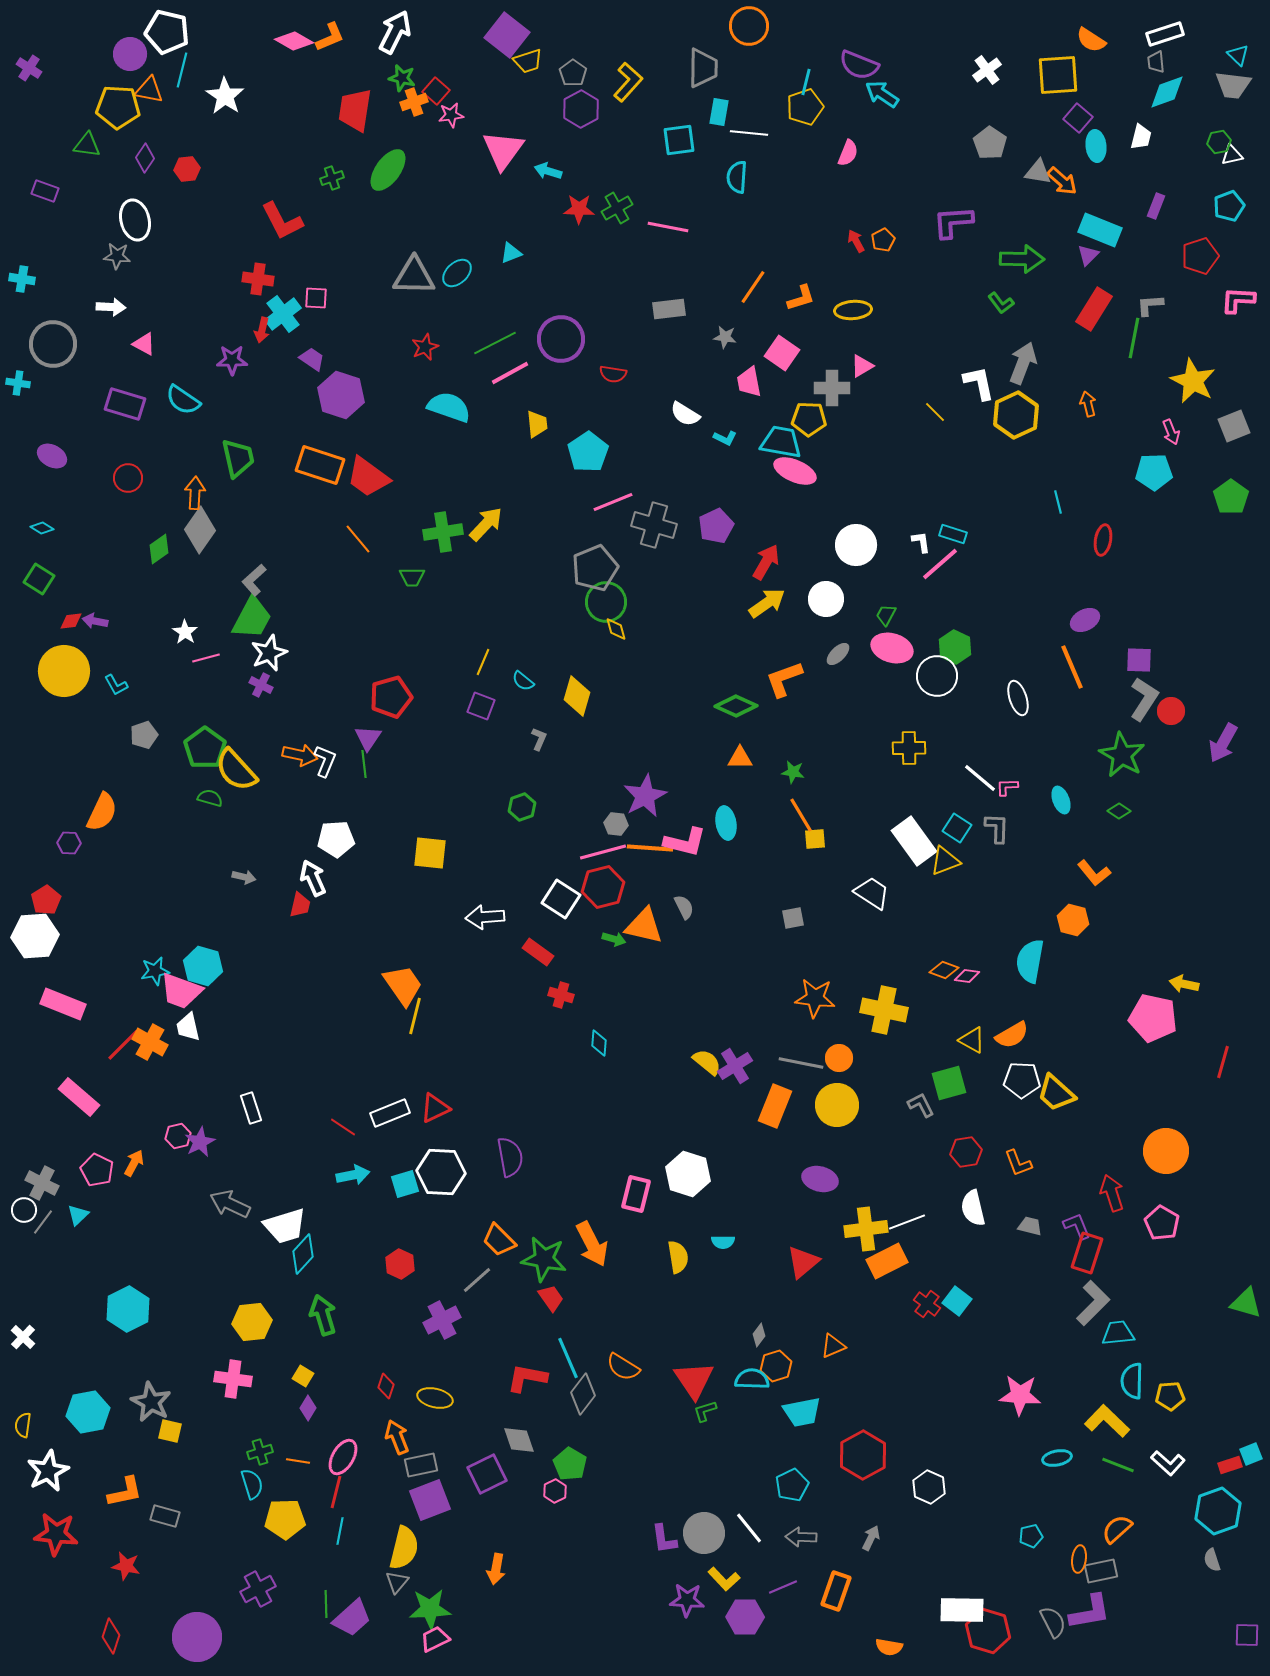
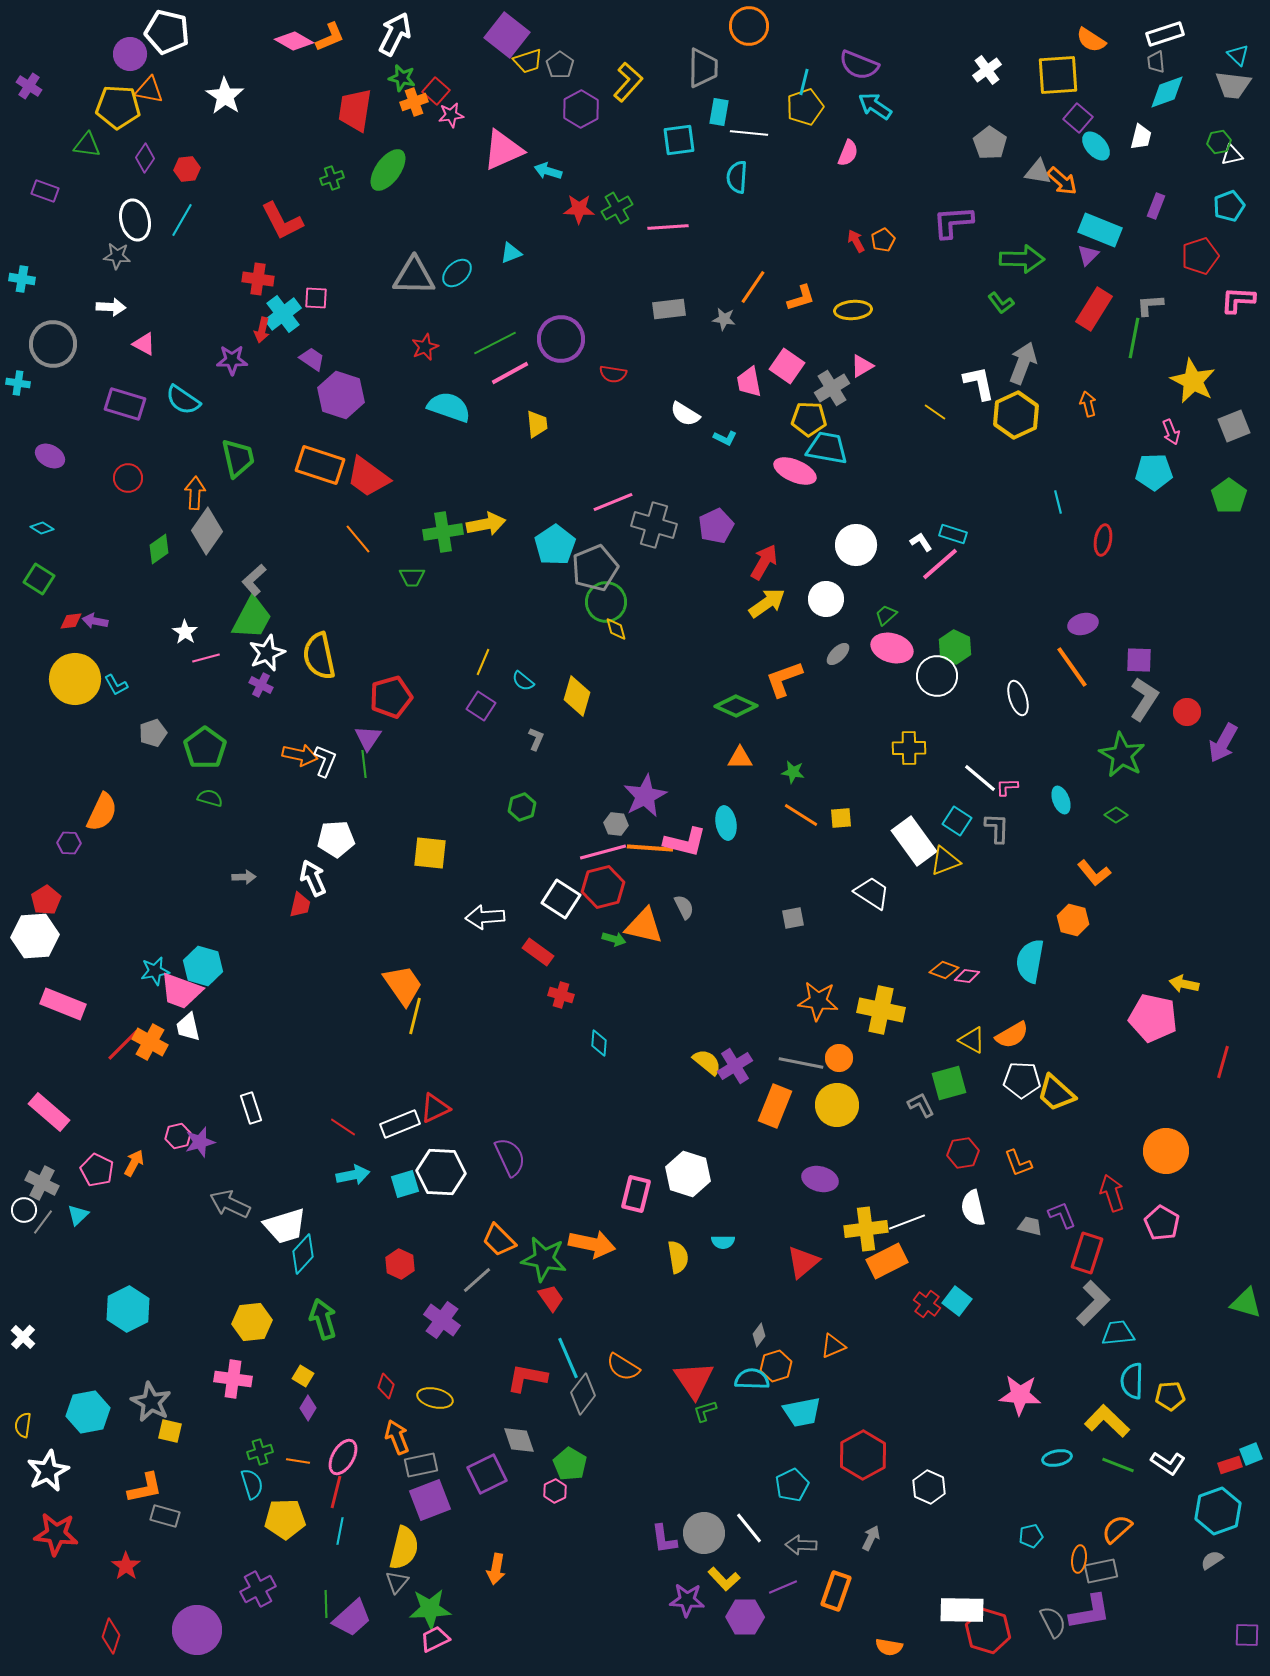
white arrow at (395, 32): moved 2 px down
purple cross at (29, 68): moved 18 px down
cyan line at (182, 70): moved 150 px down; rotated 16 degrees clockwise
gray pentagon at (573, 73): moved 13 px left, 8 px up
cyan line at (806, 82): moved 2 px left
cyan arrow at (882, 94): moved 7 px left, 12 px down
cyan ellipse at (1096, 146): rotated 36 degrees counterclockwise
pink triangle at (503, 150): rotated 30 degrees clockwise
pink line at (668, 227): rotated 15 degrees counterclockwise
gray star at (725, 337): moved 1 px left, 18 px up
pink square at (782, 353): moved 5 px right, 13 px down
gray cross at (832, 388): rotated 32 degrees counterclockwise
yellow line at (935, 412): rotated 10 degrees counterclockwise
cyan trapezoid at (781, 442): moved 46 px right, 6 px down
cyan pentagon at (588, 452): moved 33 px left, 93 px down
purple ellipse at (52, 456): moved 2 px left
green pentagon at (1231, 497): moved 2 px left, 1 px up
yellow arrow at (486, 524): rotated 36 degrees clockwise
gray diamond at (200, 530): moved 7 px right, 1 px down
white L-shape at (921, 542): rotated 25 degrees counterclockwise
red arrow at (766, 562): moved 2 px left
green trapezoid at (886, 615): rotated 20 degrees clockwise
purple ellipse at (1085, 620): moved 2 px left, 4 px down; rotated 12 degrees clockwise
white star at (269, 653): moved 2 px left
orange line at (1072, 667): rotated 12 degrees counterclockwise
yellow circle at (64, 671): moved 11 px right, 8 px down
purple square at (481, 706): rotated 12 degrees clockwise
red circle at (1171, 711): moved 16 px right, 1 px down
gray pentagon at (144, 735): moved 9 px right, 2 px up
gray L-shape at (539, 739): moved 3 px left
yellow semicircle at (236, 770): moved 83 px right, 114 px up; rotated 30 degrees clockwise
green diamond at (1119, 811): moved 3 px left, 4 px down
orange line at (801, 815): rotated 27 degrees counterclockwise
cyan square at (957, 828): moved 7 px up
yellow square at (815, 839): moved 26 px right, 21 px up
gray arrow at (244, 877): rotated 15 degrees counterclockwise
orange star at (815, 998): moved 3 px right, 3 px down
yellow cross at (884, 1010): moved 3 px left
pink rectangle at (79, 1097): moved 30 px left, 15 px down
white rectangle at (390, 1113): moved 10 px right, 11 px down
purple star at (200, 1142): rotated 12 degrees clockwise
red hexagon at (966, 1152): moved 3 px left, 1 px down
purple semicircle at (510, 1157): rotated 15 degrees counterclockwise
purple L-shape at (1077, 1226): moved 15 px left, 11 px up
orange arrow at (592, 1244): rotated 51 degrees counterclockwise
green arrow at (323, 1315): moved 4 px down
purple cross at (442, 1320): rotated 27 degrees counterclockwise
white L-shape at (1168, 1463): rotated 8 degrees counterclockwise
orange L-shape at (125, 1492): moved 20 px right, 4 px up
gray arrow at (801, 1537): moved 8 px down
gray semicircle at (1212, 1560): rotated 75 degrees clockwise
red star at (126, 1566): rotated 24 degrees clockwise
purple circle at (197, 1637): moved 7 px up
